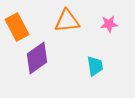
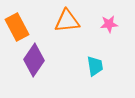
purple diamond: moved 3 px left, 2 px down; rotated 20 degrees counterclockwise
